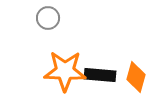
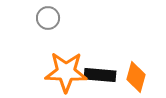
orange star: moved 1 px right, 1 px down
